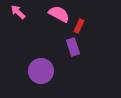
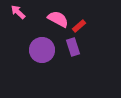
pink semicircle: moved 1 px left, 5 px down
red rectangle: rotated 24 degrees clockwise
purple circle: moved 1 px right, 21 px up
